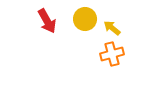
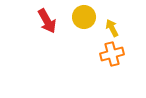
yellow circle: moved 1 px left, 2 px up
yellow arrow: rotated 24 degrees clockwise
